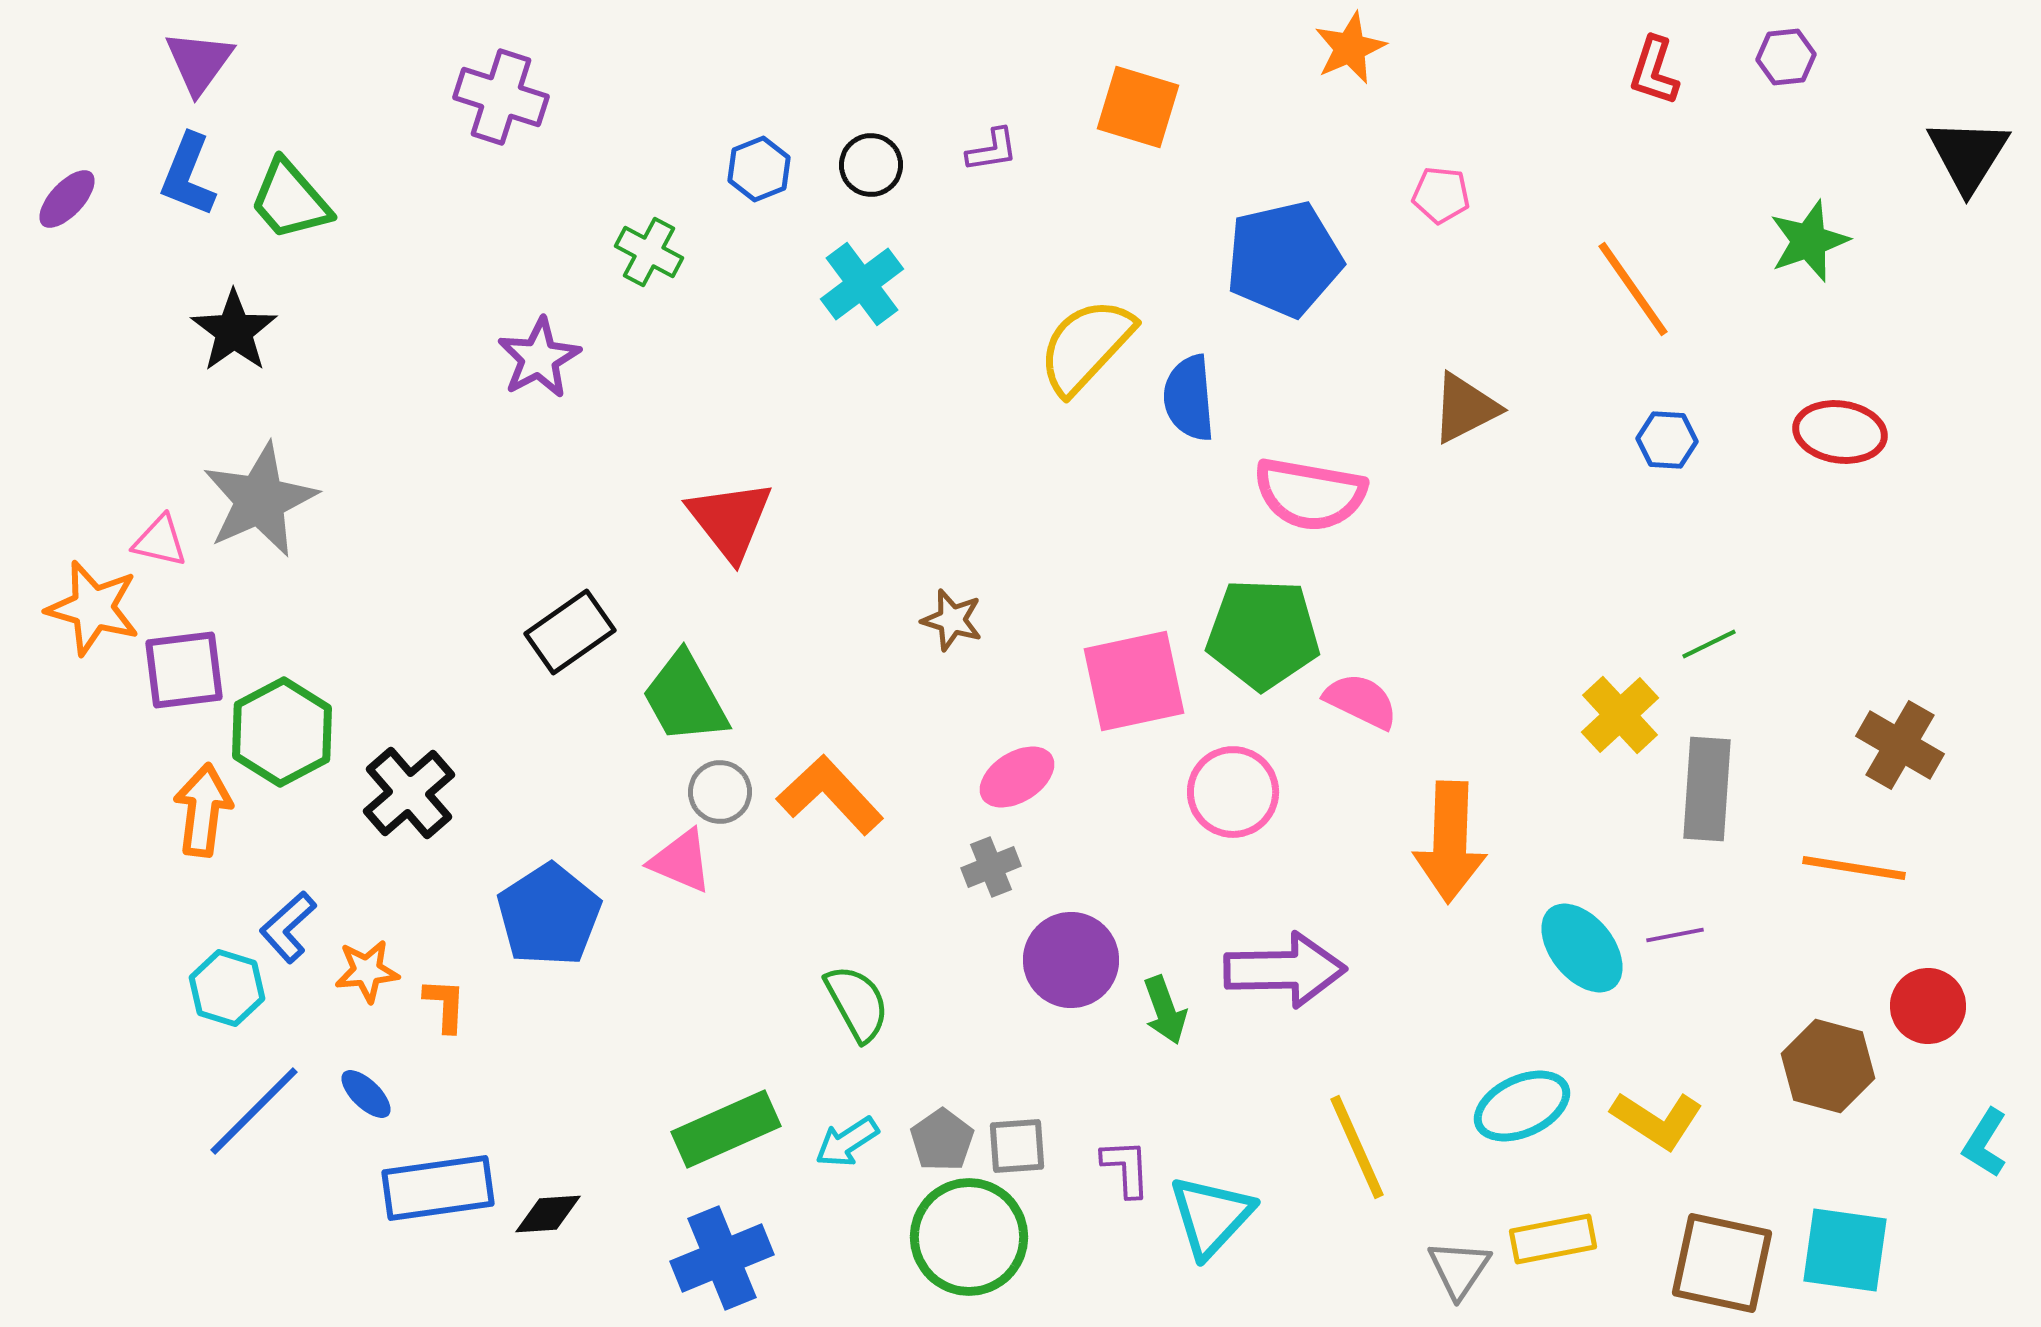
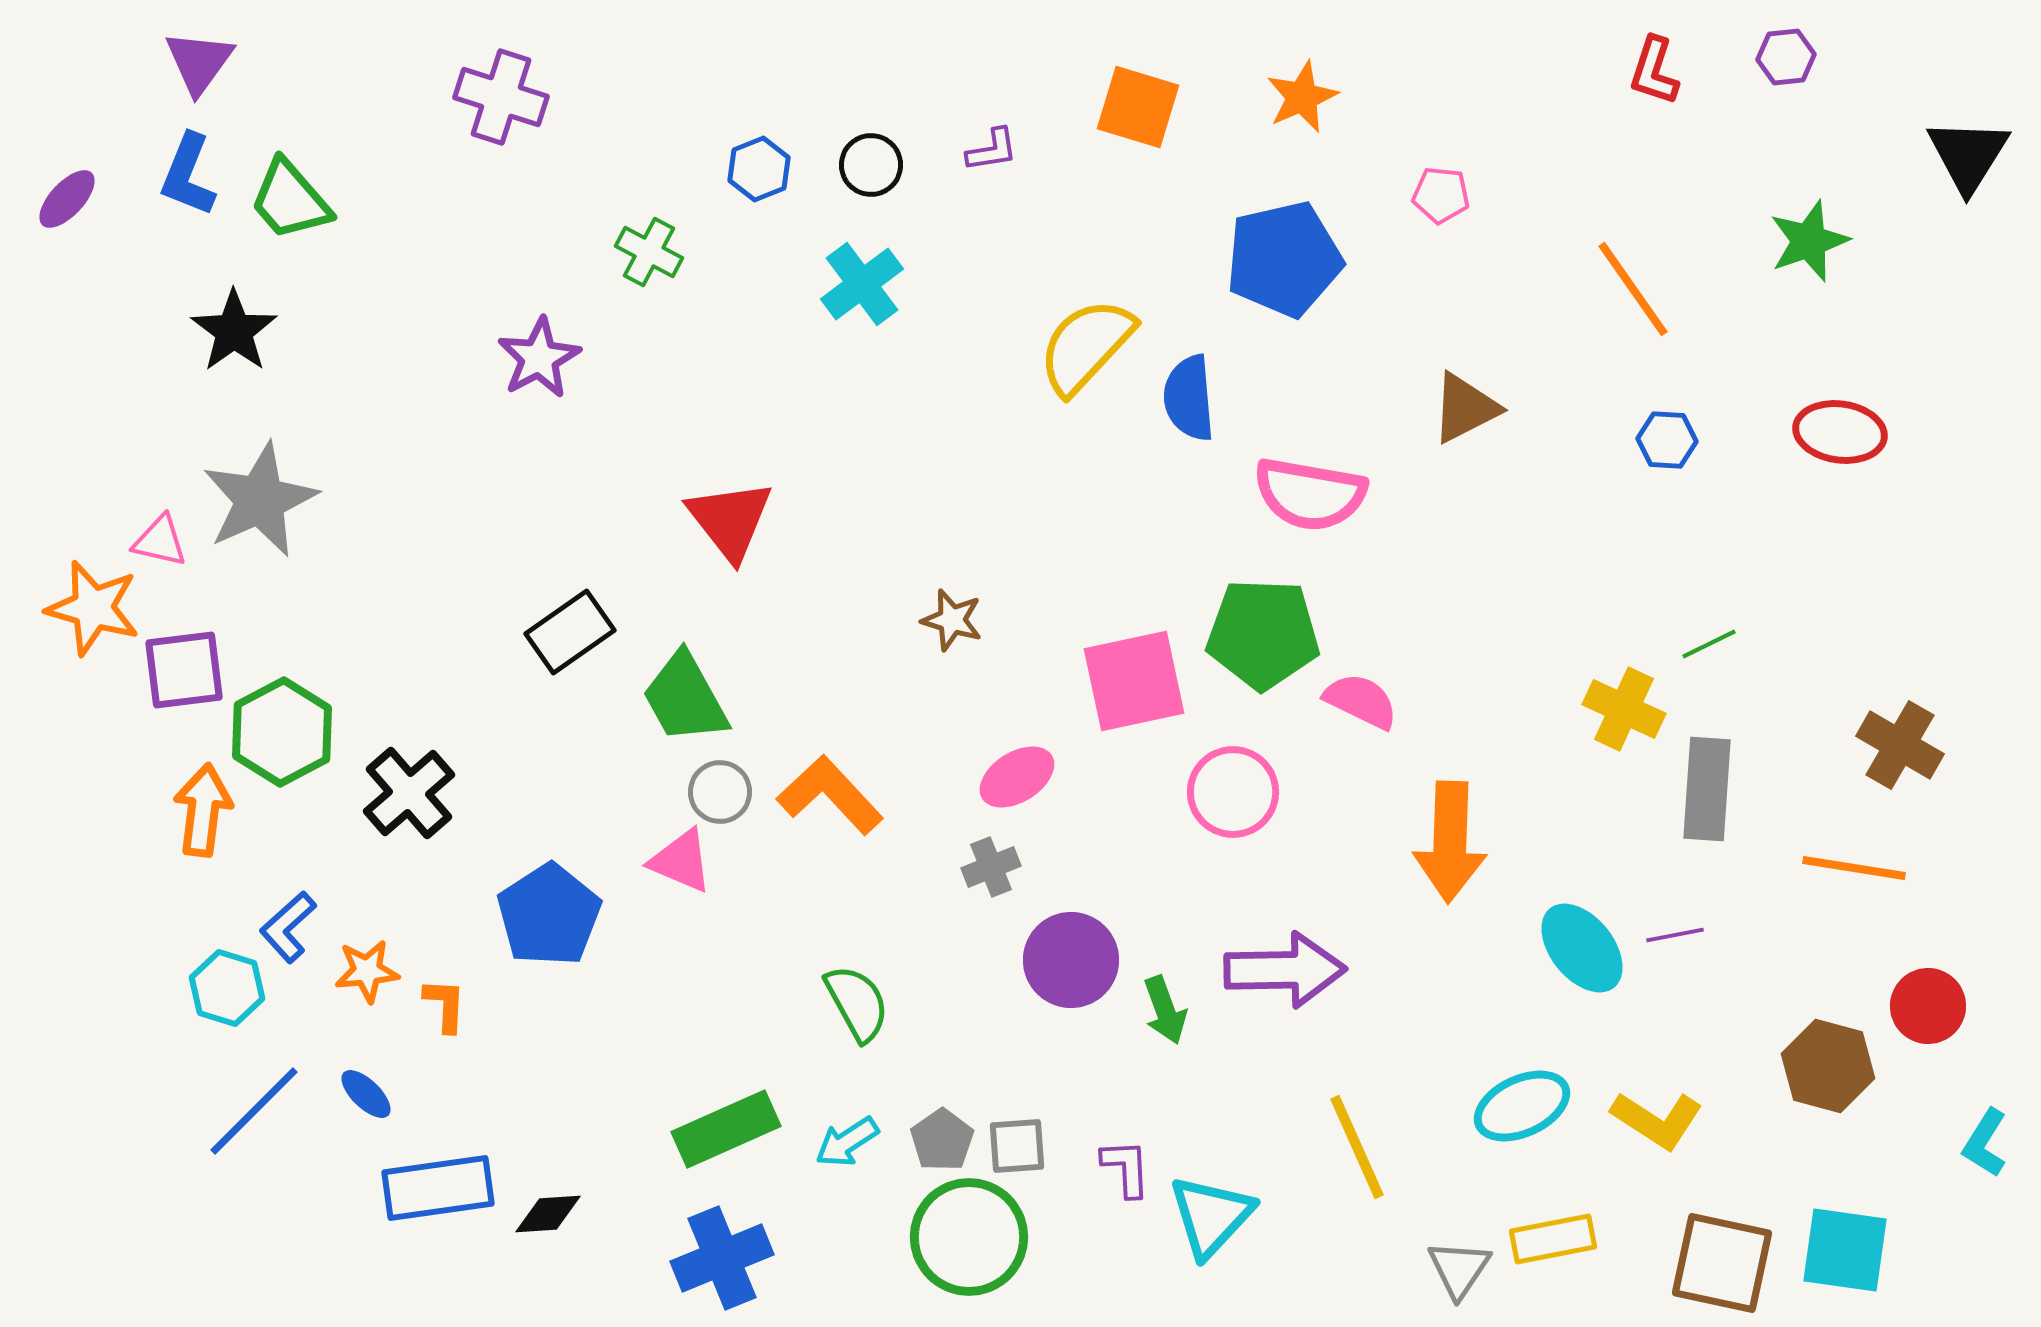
orange star at (1350, 48): moved 48 px left, 49 px down
yellow cross at (1620, 715): moved 4 px right, 6 px up; rotated 22 degrees counterclockwise
